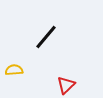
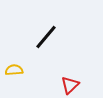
red triangle: moved 4 px right
